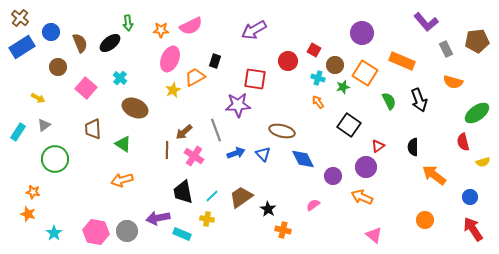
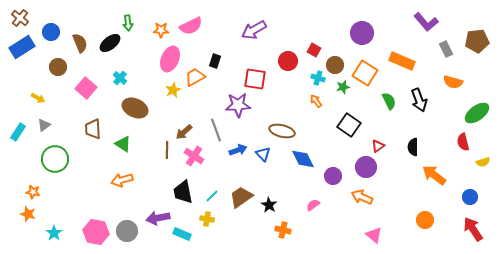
orange arrow at (318, 102): moved 2 px left, 1 px up
blue arrow at (236, 153): moved 2 px right, 3 px up
black star at (268, 209): moved 1 px right, 4 px up
